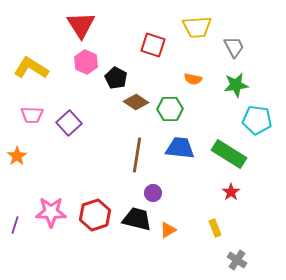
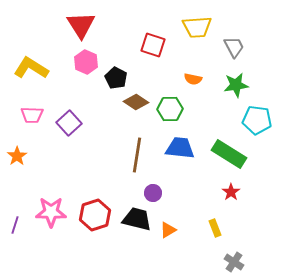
gray cross: moved 3 px left, 2 px down
